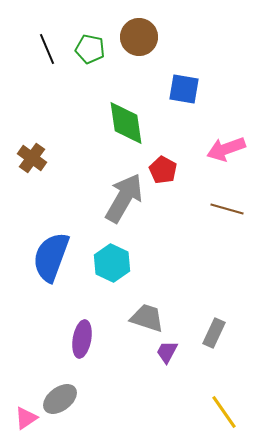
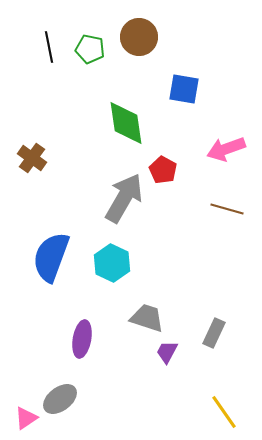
black line: moved 2 px right, 2 px up; rotated 12 degrees clockwise
